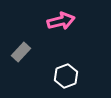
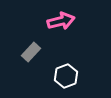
gray rectangle: moved 10 px right
